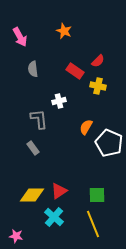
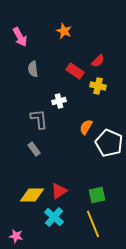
gray rectangle: moved 1 px right, 1 px down
green square: rotated 12 degrees counterclockwise
